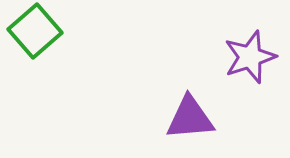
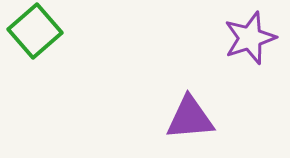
purple star: moved 19 px up
